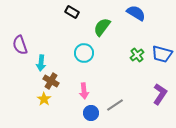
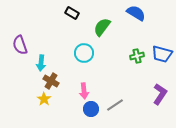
black rectangle: moved 1 px down
green cross: moved 1 px down; rotated 24 degrees clockwise
blue circle: moved 4 px up
